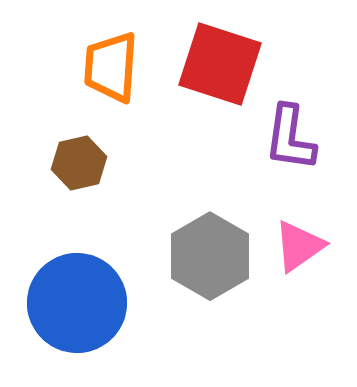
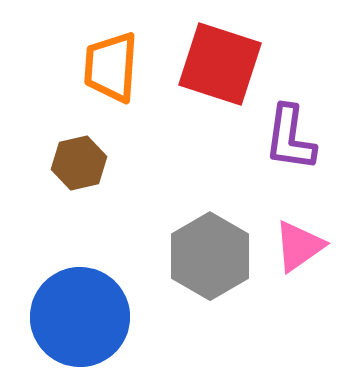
blue circle: moved 3 px right, 14 px down
